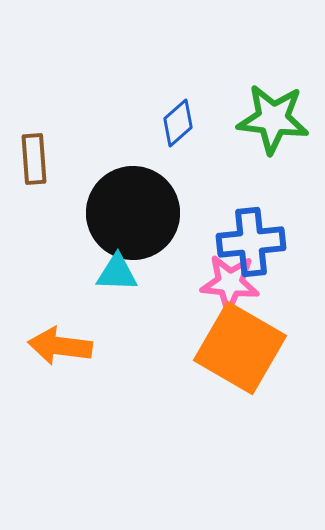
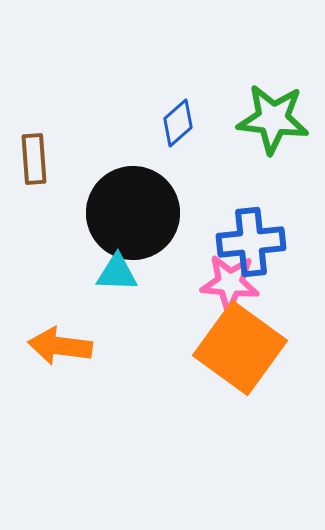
orange square: rotated 6 degrees clockwise
